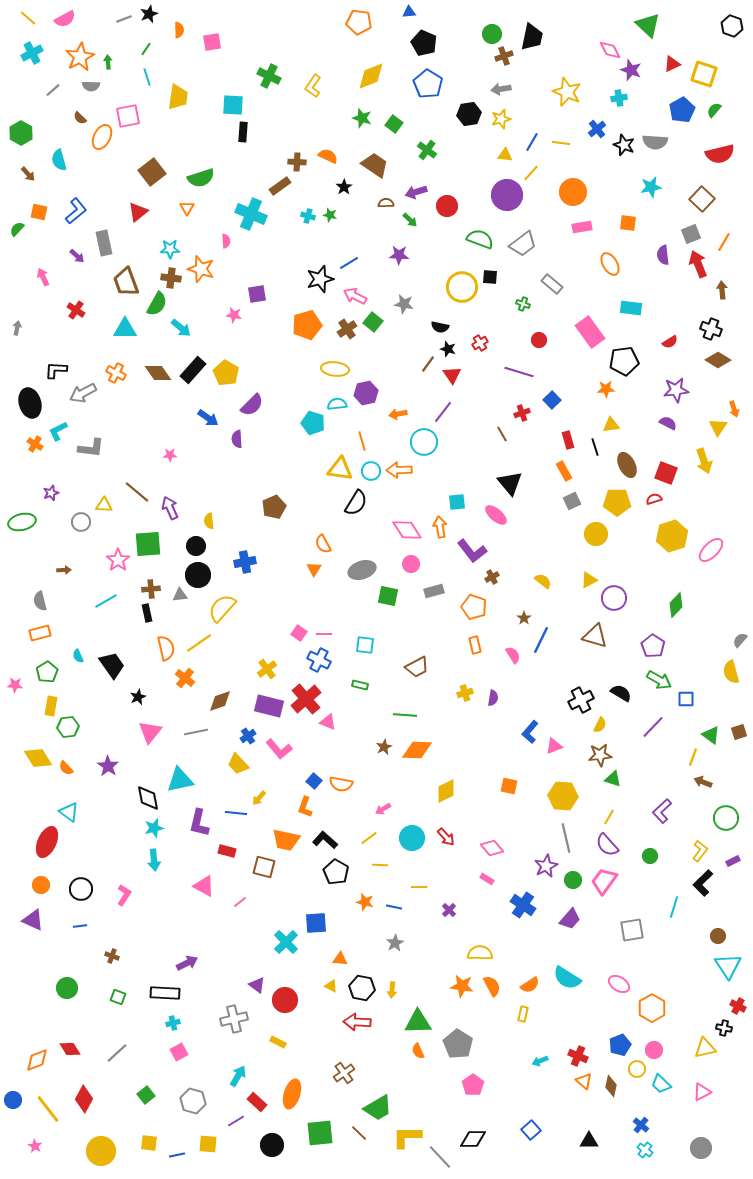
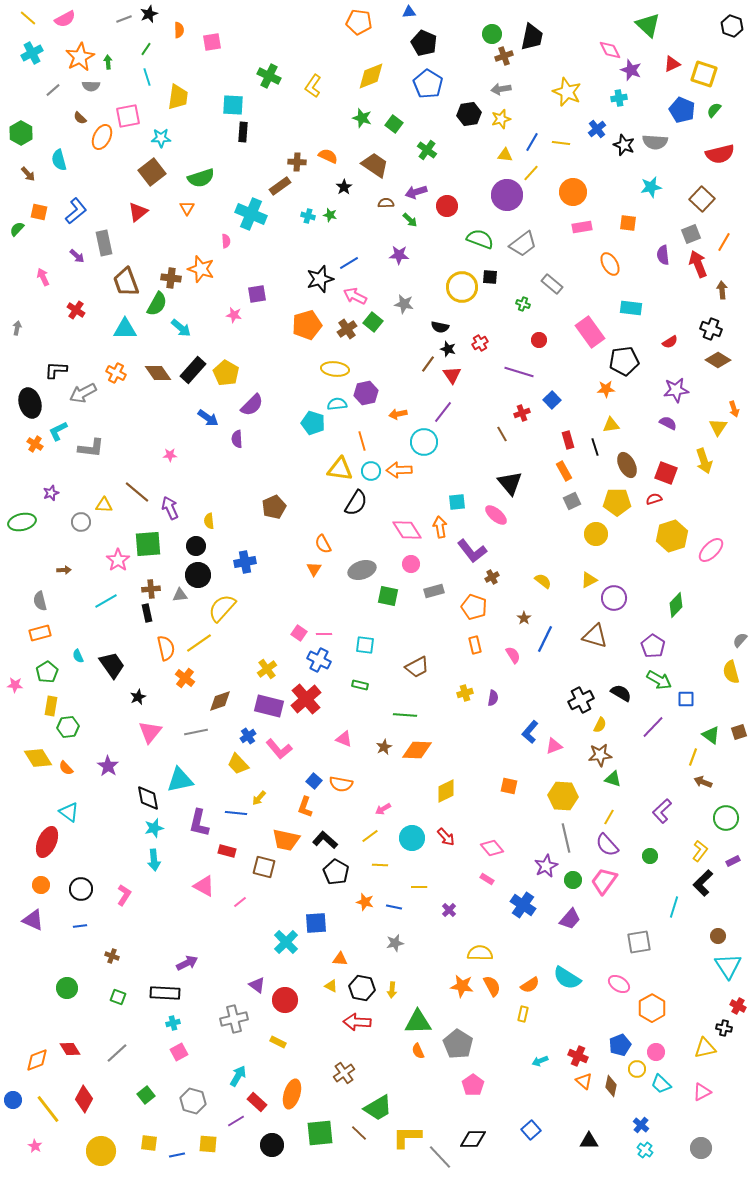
blue pentagon at (682, 110): rotated 20 degrees counterclockwise
cyan star at (170, 249): moved 9 px left, 111 px up
blue line at (541, 640): moved 4 px right, 1 px up
pink triangle at (328, 722): moved 16 px right, 17 px down
yellow line at (369, 838): moved 1 px right, 2 px up
gray square at (632, 930): moved 7 px right, 12 px down
gray star at (395, 943): rotated 18 degrees clockwise
pink circle at (654, 1050): moved 2 px right, 2 px down
